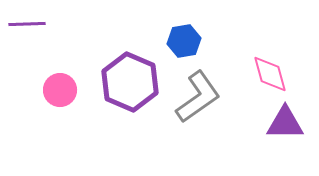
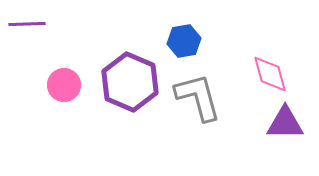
pink circle: moved 4 px right, 5 px up
gray L-shape: rotated 70 degrees counterclockwise
